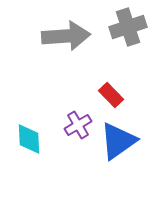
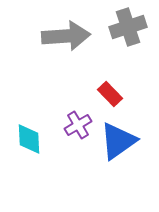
red rectangle: moved 1 px left, 1 px up
